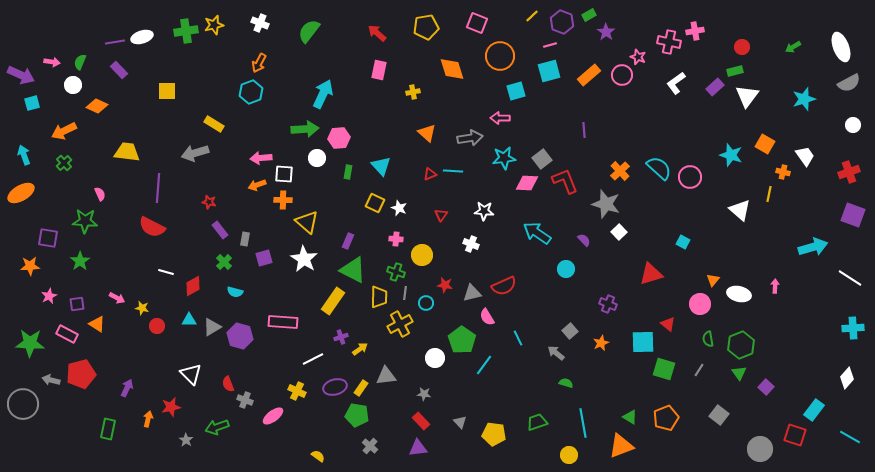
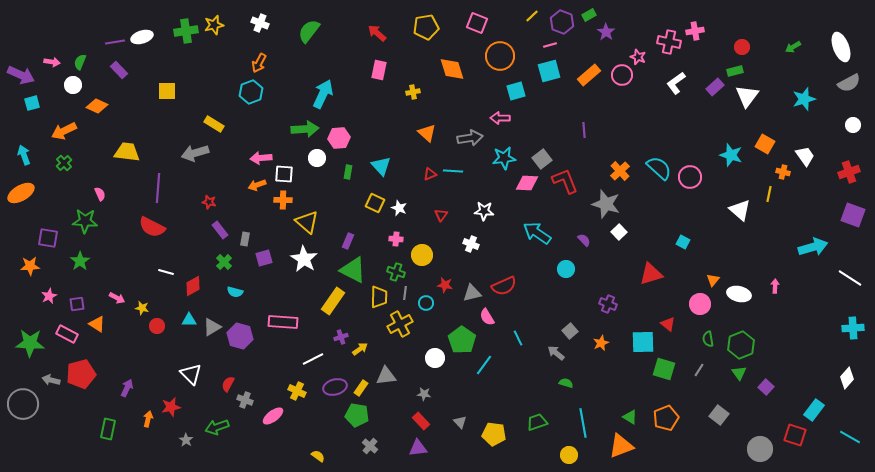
red semicircle at (228, 384): rotated 49 degrees clockwise
